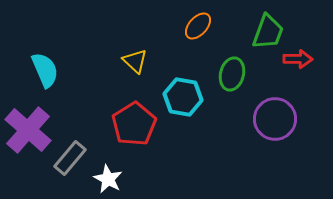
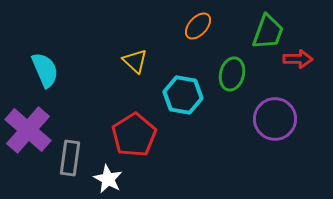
cyan hexagon: moved 2 px up
red pentagon: moved 11 px down
gray rectangle: rotated 32 degrees counterclockwise
